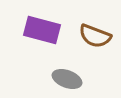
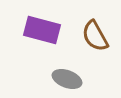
brown semicircle: rotated 40 degrees clockwise
